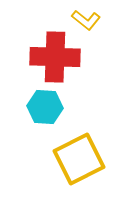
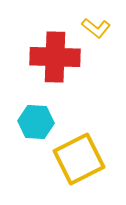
yellow L-shape: moved 10 px right, 8 px down
cyan hexagon: moved 9 px left, 15 px down
